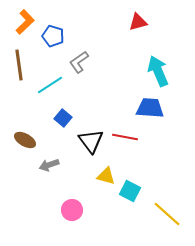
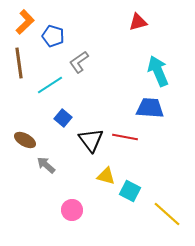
brown line: moved 2 px up
black triangle: moved 1 px up
gray arrow: moved 3 px left; rotated 60 degrees clockwise
